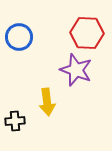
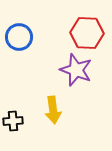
yellow arrow: moved 6 px right, 8 px down
black cross: moved 2 px left
